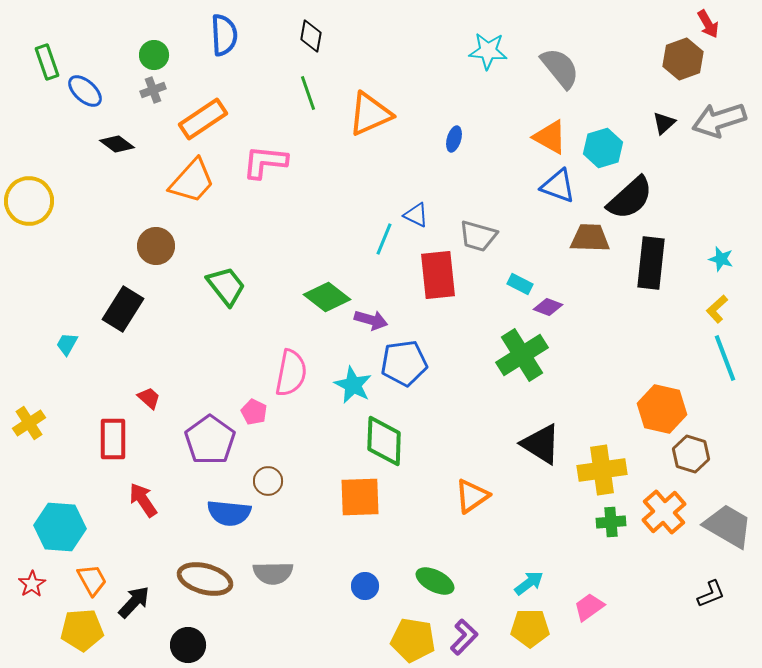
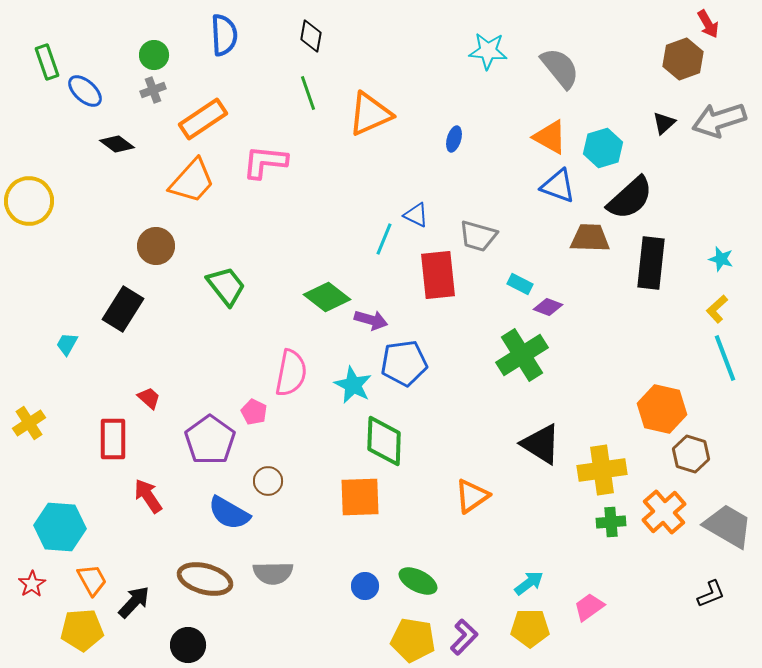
red arrow at (143, 500): moved 5 px right, 4 px up
blue semicircle at (229, 513): rotated 24 degrees clockwise
green ellipse at (435, 581): moved 17 px left
